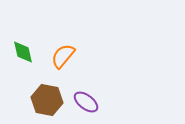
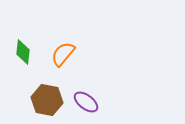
green diamond: rotated 20 degrees clockwise
orange semicircle: moved 2 px up
